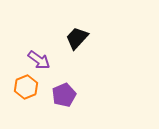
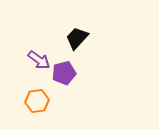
orange hexagon: moved 11 px right, 14 px down; rotated 15 degrees clockwise
purple pentagon: moved 22 px up; rotated 10 degrees clockwise
